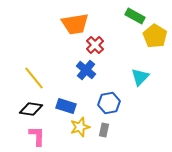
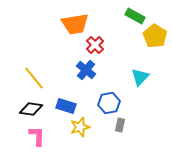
gray rectangle: moved 16 px right, 5 px up
